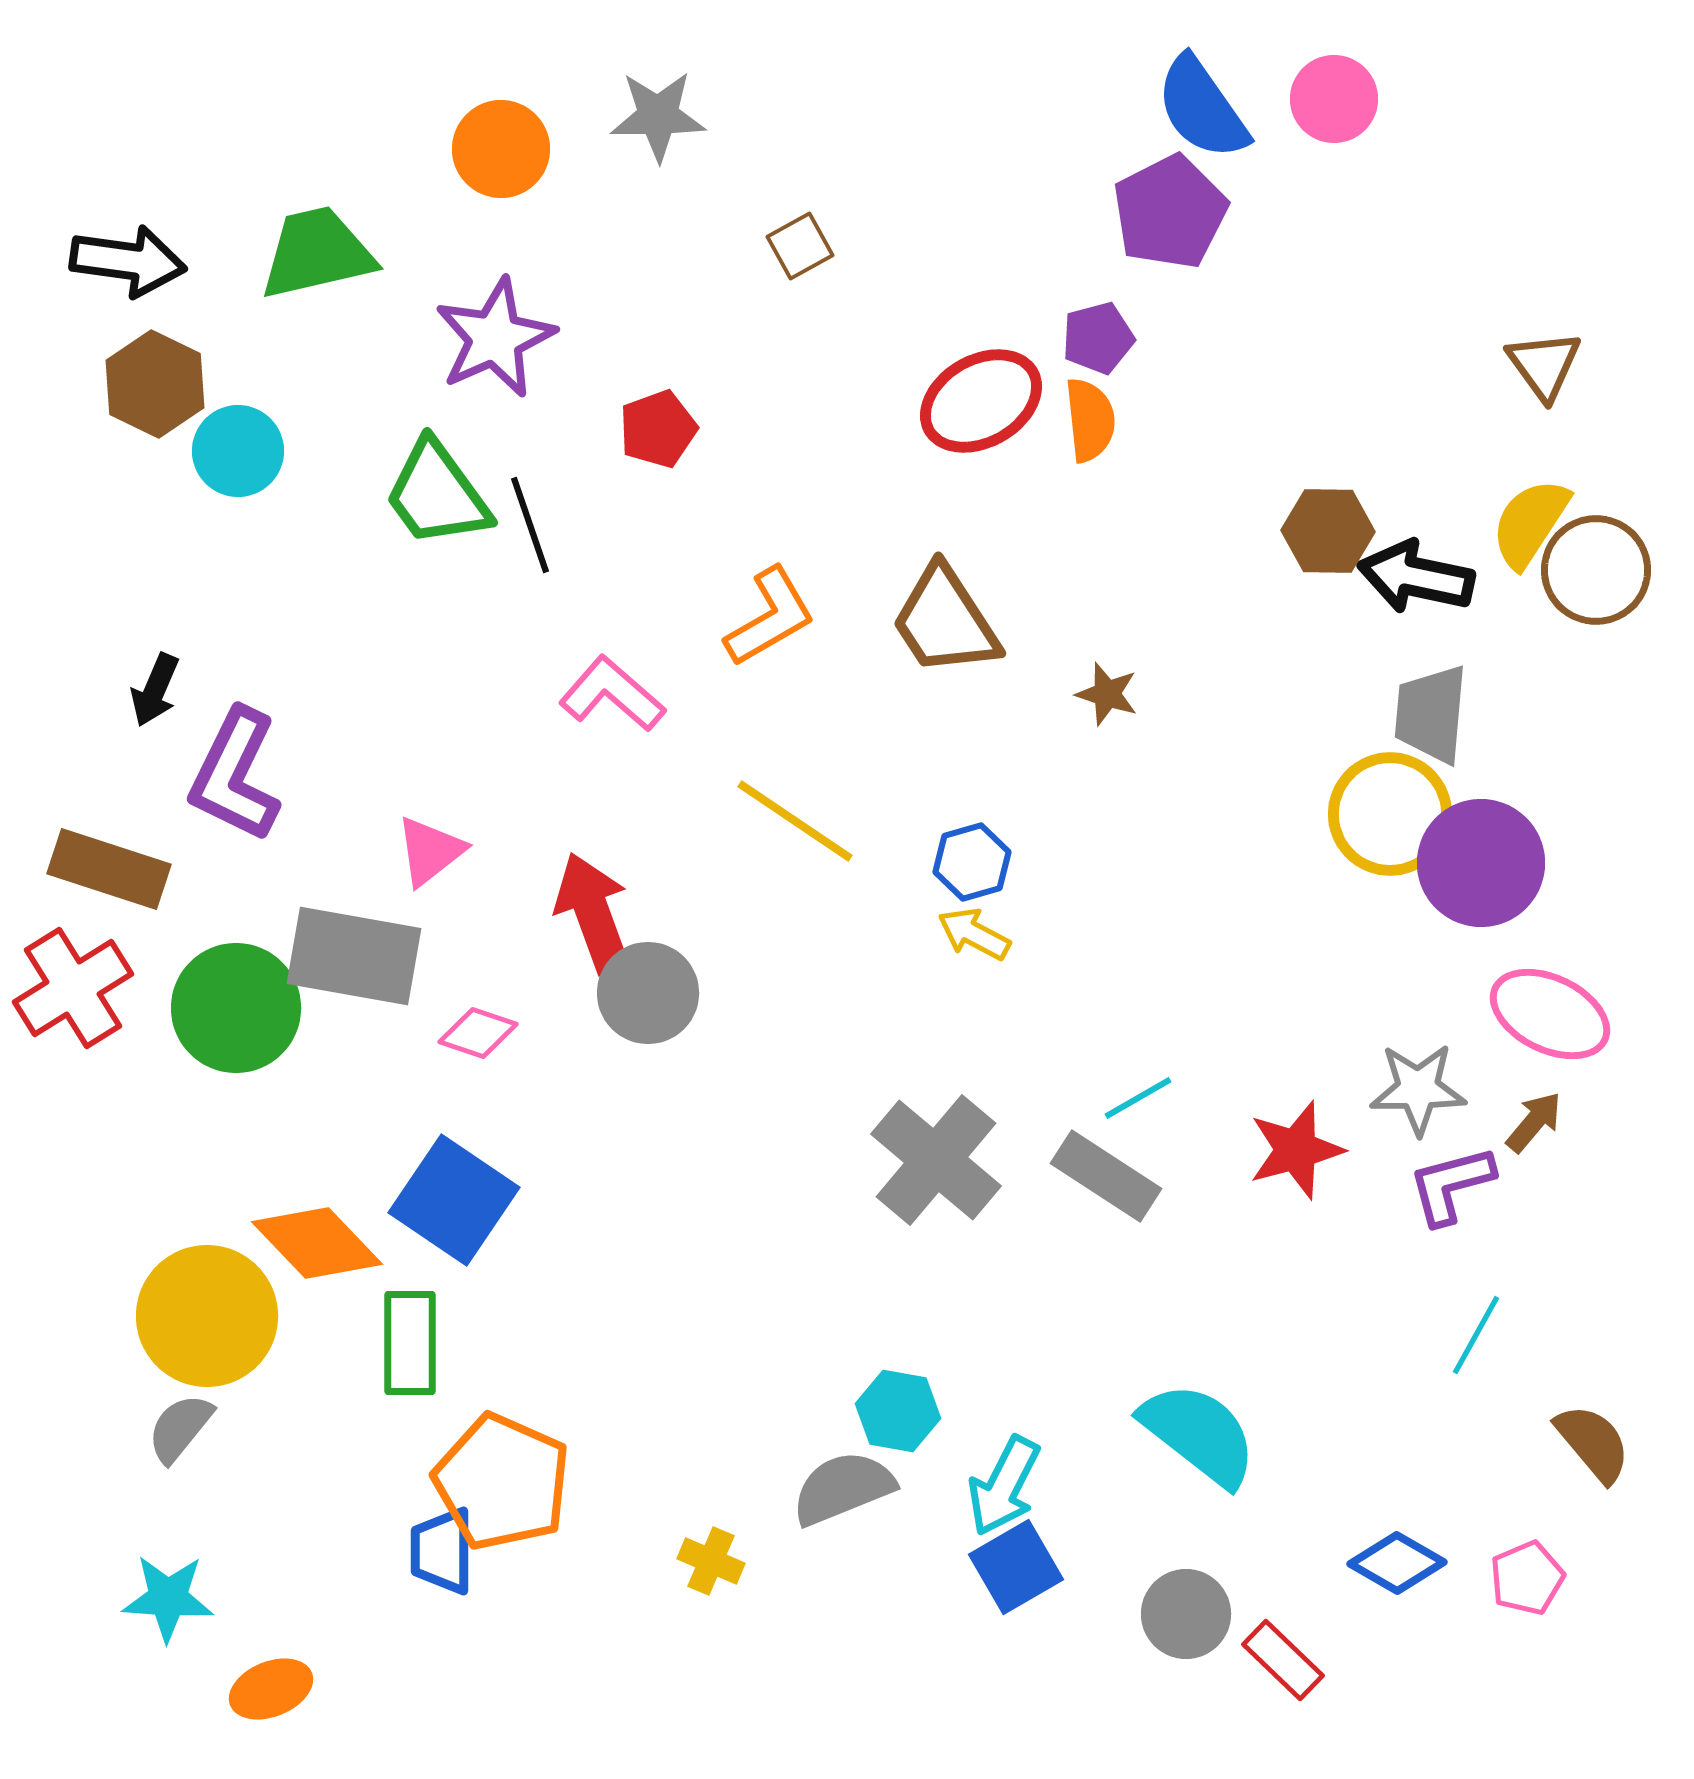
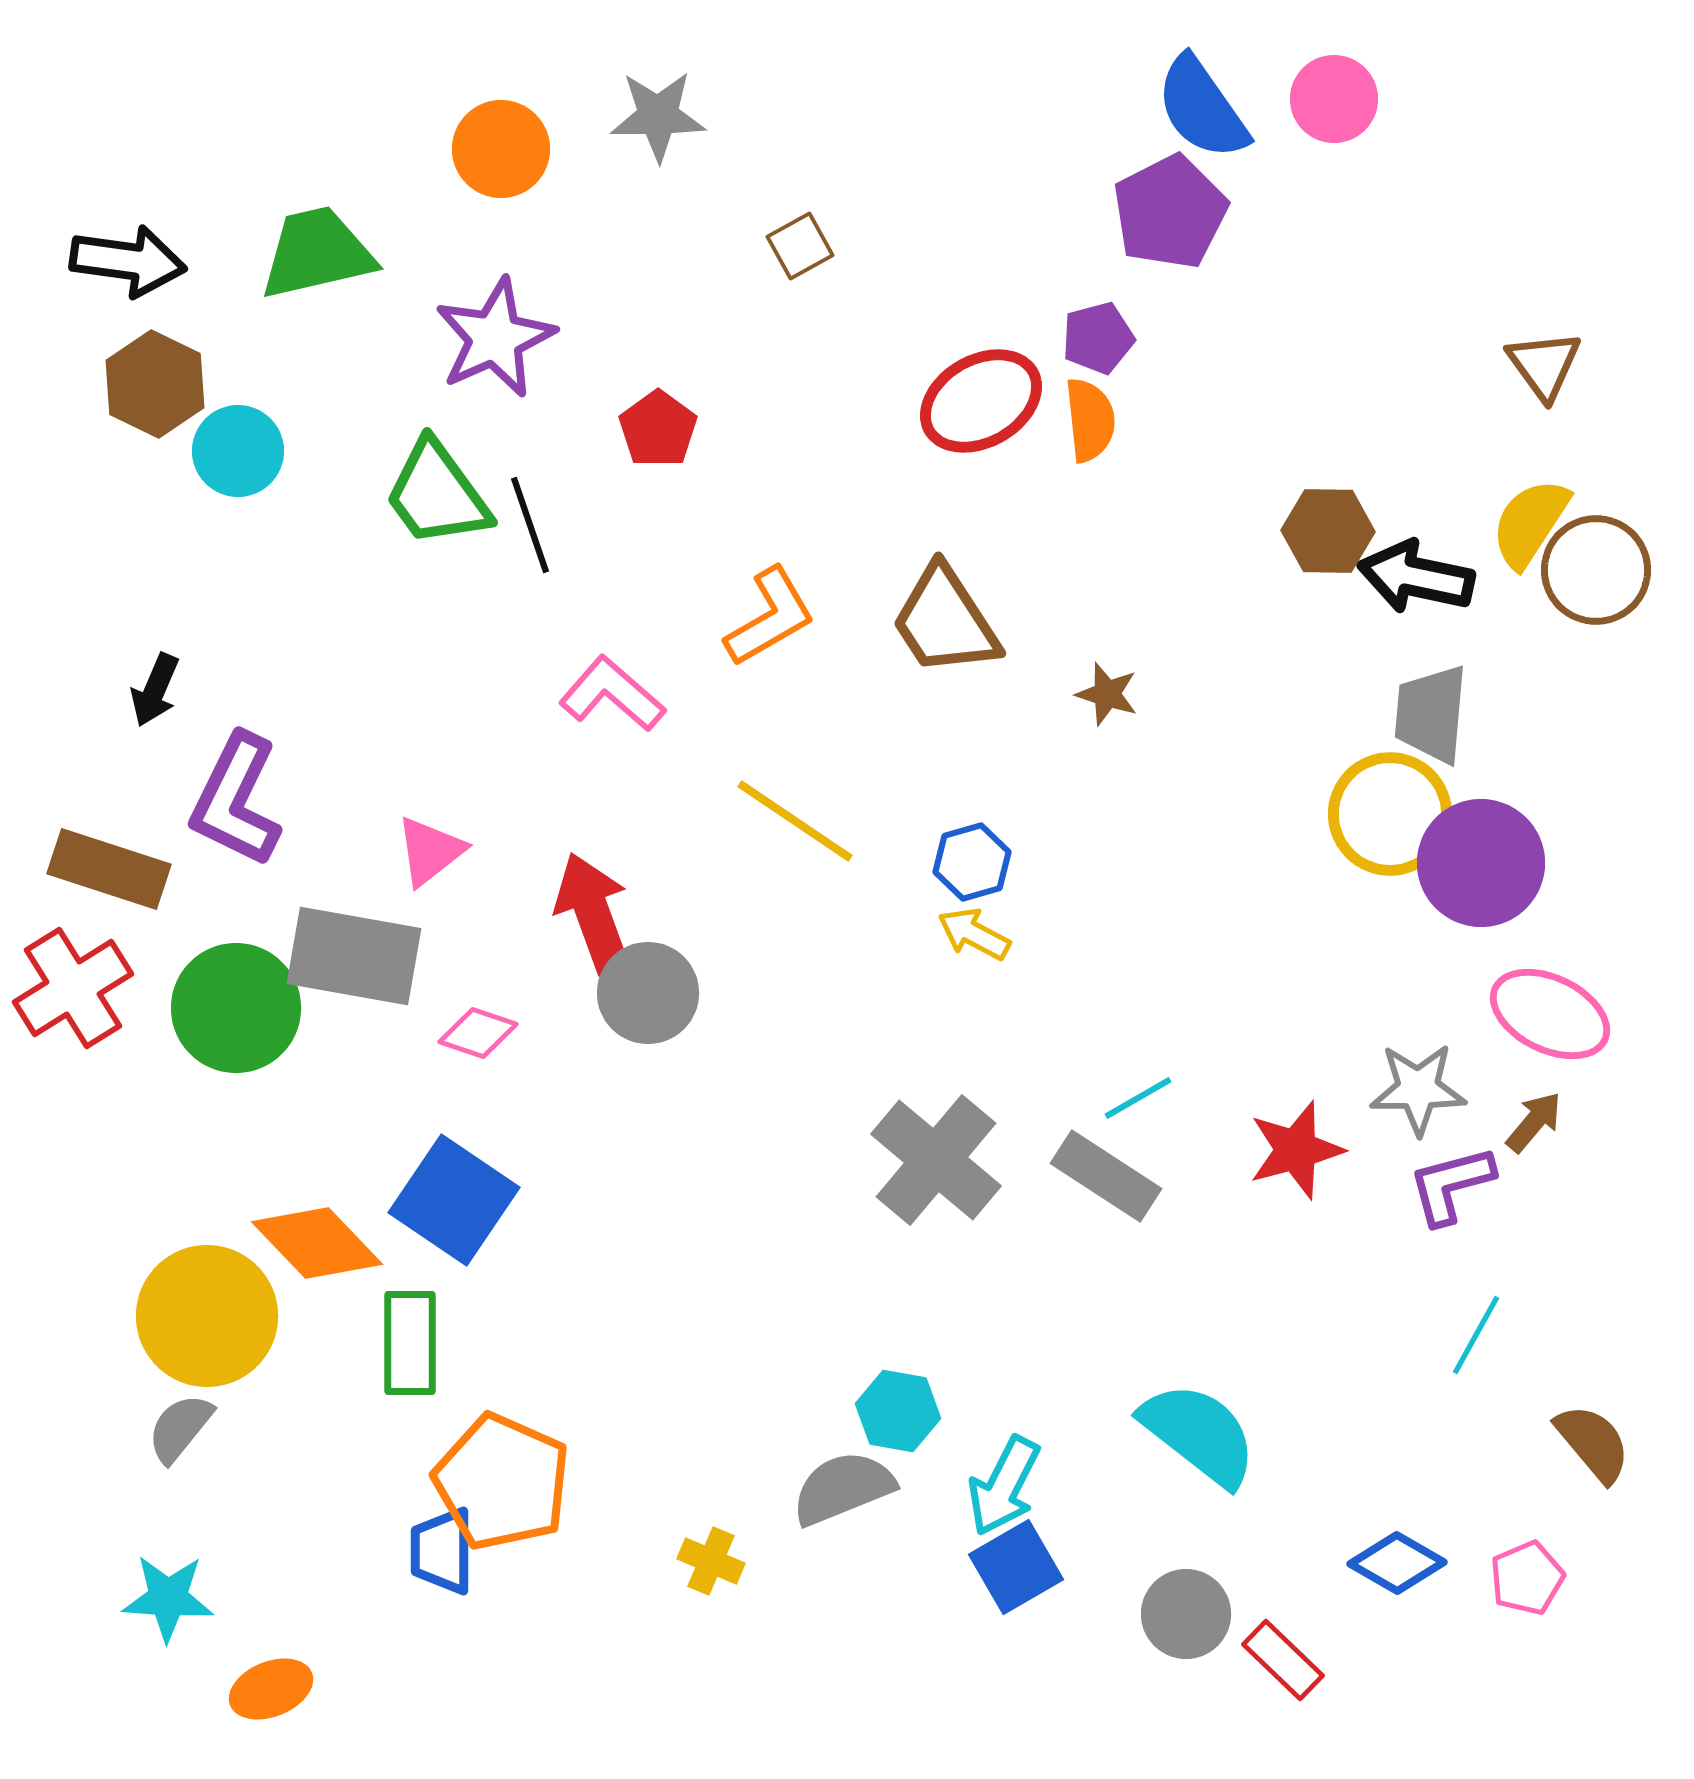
red pentagon at (658, 429): rotated 16 degrees counterclockwise
purple L-shape at (235, 775): moved 1 px right, 25 px down
